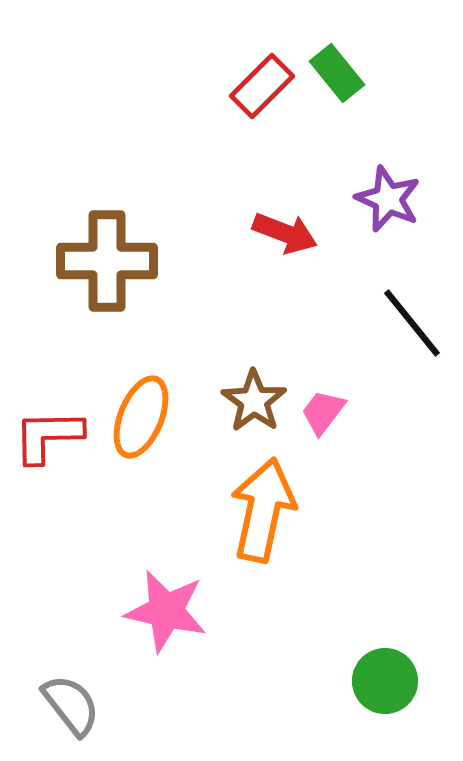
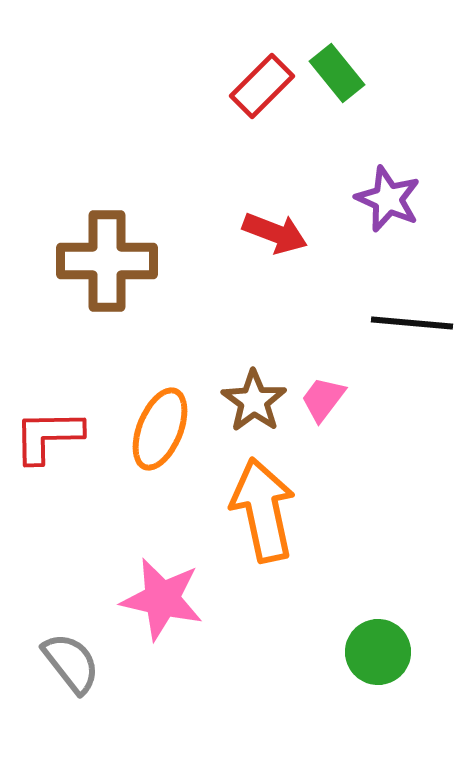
red arrow: moved 10 px left
black line: rotated 46 degrees counterclockwise
pink trapezoid: moved 13 px up
orange ellipse: moved 19 px right, 12 px down
orange arrow: rotated 24 degrees counterclockwise
pink star: moved 4 px left, 12 px up
green circle: moved 7 px left, 29 px up
gray semicircle: moved 42 px up
